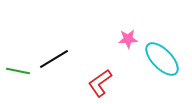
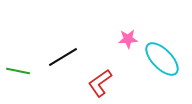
black line: moved 9 px right, 2 px up
